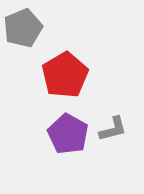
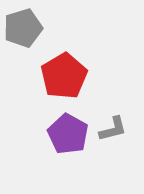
gray pentagon: rotated 6 degrees clockwise
red pentagon: moved 1 px left, 1 px down
